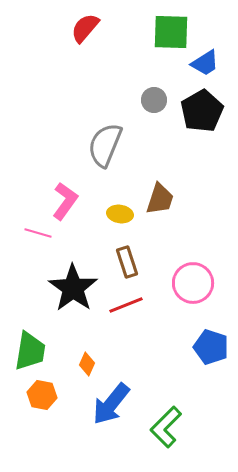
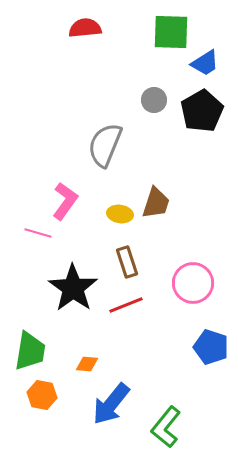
red semicircle: rotated 44 degrees clockwise
brown trapezoid: moved 4 px left, 4 px down
orange diamond: rotated 70 degrees clockwise
green L-shape: rotated 6 degrees counterclockwise
